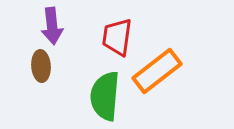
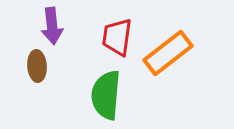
brown ellipse: moved 4 px left
orange rectangle: moved 11 px right, 18 px up
green semicircle: moved 1 px right, 1 px up
